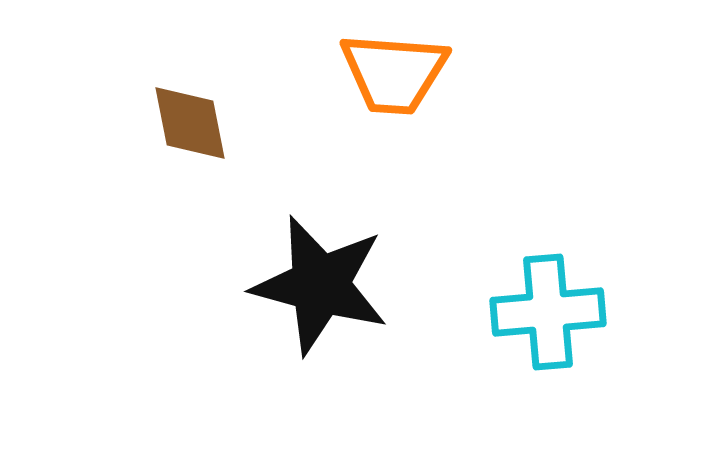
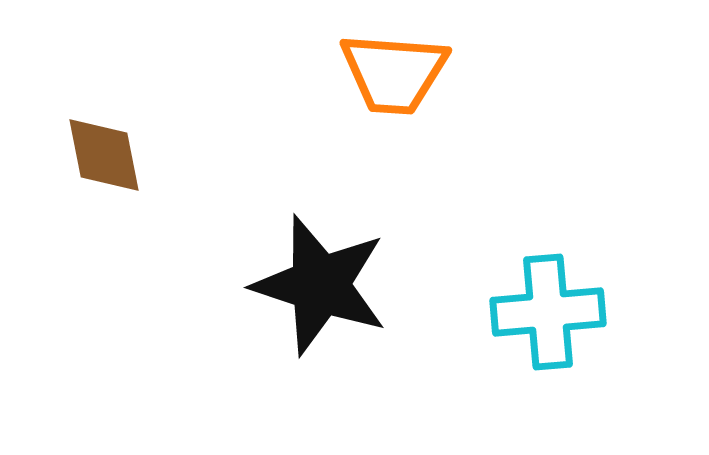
brown diamond: moved 86 px left, 32 px down
black star: rotated 3 degrees clockwise
